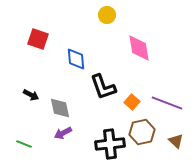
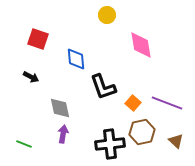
pink diamond: moved 2 px right, 3 px up
black arrow: moved 18 px up
orange square: moved 1 px right, 1 px down
purple arrow: moved 1 px down; rotated 126 degrees clockwise
